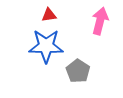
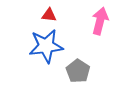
red triangle: rotated 14 degrees clockwise
blue star: rotated 8 degrees counterclockwise
